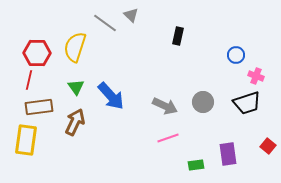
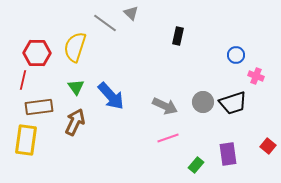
gray triangle: moved 2 px up
red line: moved 6 px left
black trapezoid: moved 14 px left
green rectangle: rotated 42 degrees counterclockwise
